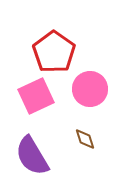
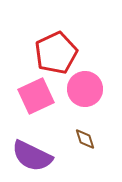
red pentagon: moved 2 px right, 1 px down; rotated 12 degrees clockwise
pink circle: moved 5 px left
purple semicircle: rotated 33 degrees counterclockwise
